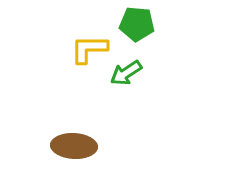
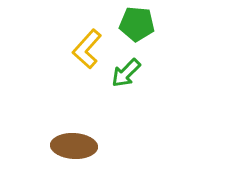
yellow L-shape: moved 2 px left; rotated 48 degrees counterclockwise
green arrow: rotated 12 degrees counterclockwise
